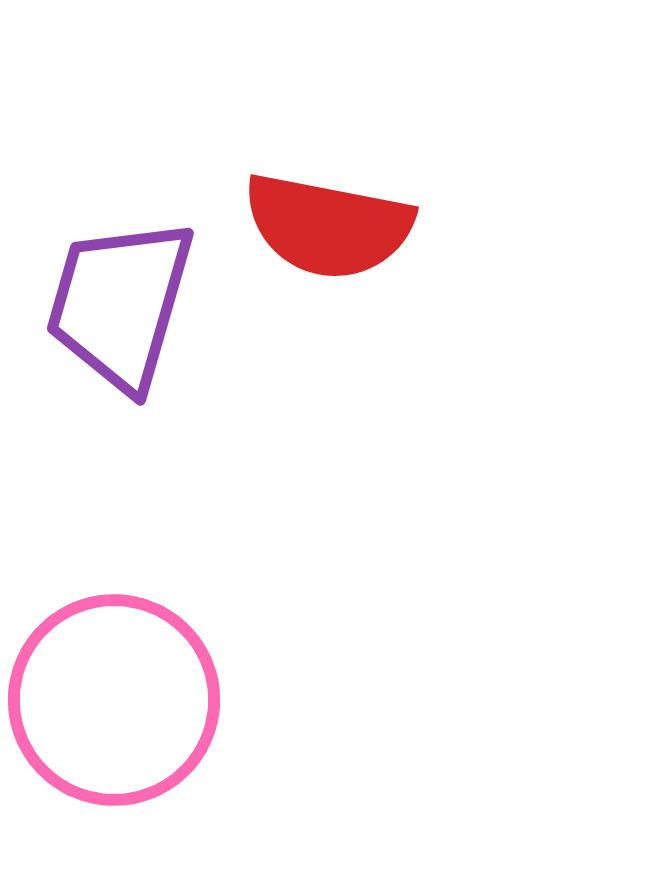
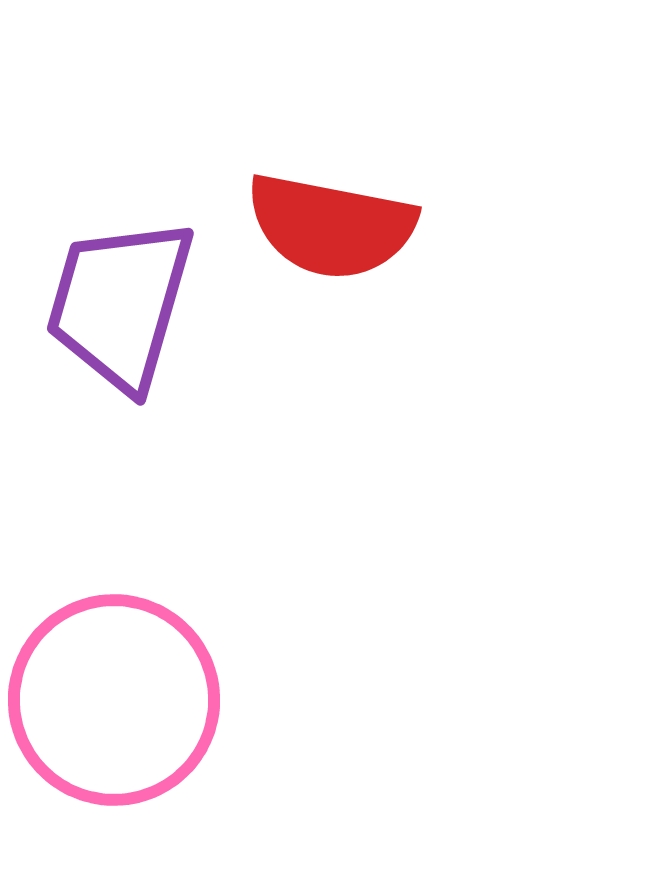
red semicircle: moved 3 px right
